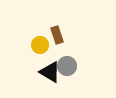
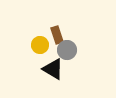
gray circle: moved 16 px up
black triangle: moved 3 px right, 3 px up
